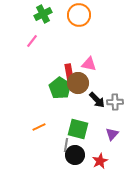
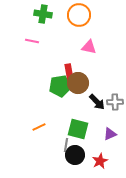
green cross: rotated 36 degrees clockwise
pink line: rotated 64 degrees clockwise
pink triangle: moved 17 px up
green pentagon: moved 2 px up; rotated 30 degrees clockwise
black arrow: moved 2 px down
purple triangle: moved 2 px left; rotated 24 degrees clockwise
